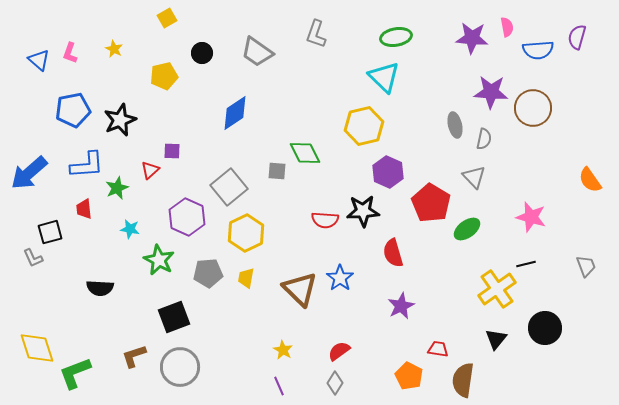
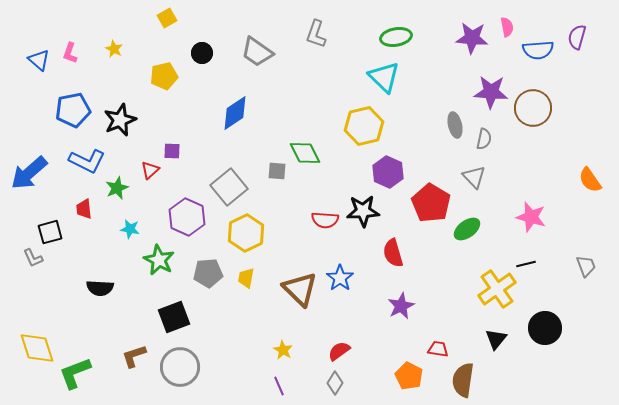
blue L-shape at (87, 165): moved 4 px up; rotated 30 degrees clockwise
